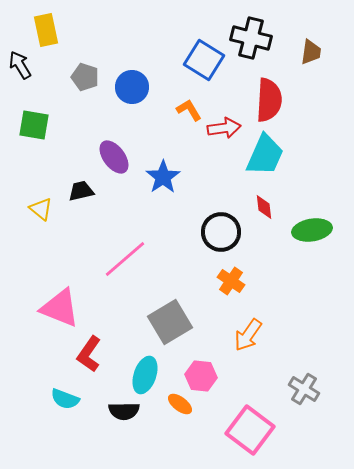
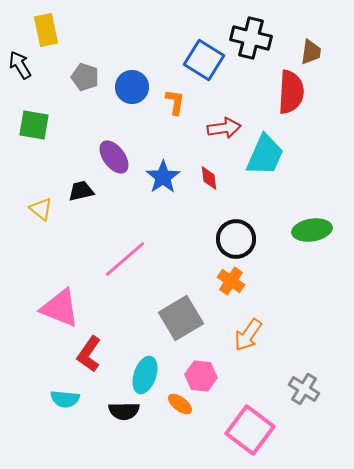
red semicircle: moved 22 px right, 8 px up
orange L-shape: moved 14 px left, 8 px up; rotated 40 degrees clockwise
red diamond: moved 55 px left, 29 px up
black circle: moved 15 px right, 7 px down
gray square: moved 11 px right, 4 px up
cyan semicircle: rotated 16 degrees counterclockwise
